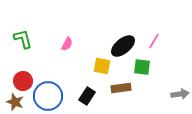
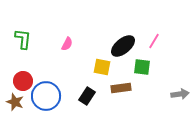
green L-shape: rotated 20 degrees clockwise
yellow square: moved 1 px down
blue circle: moved 2 px left
